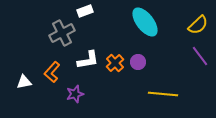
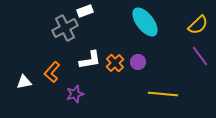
gray cross: moved 3 px right, 5 px up
white L-shape: moved 2 px right
